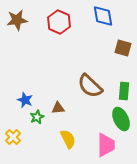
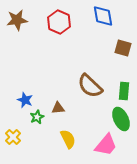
pink trapezoid: rotated 40 degrees clockwise
